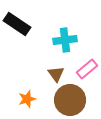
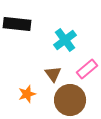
black rectangle: rotated 28 degrees counterclockwise
cyan cross: rotated 30 degrees counterclockwise
brown triangle: moved 3 px left
orange star: moved 5 px up
